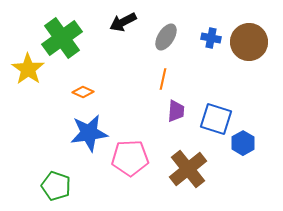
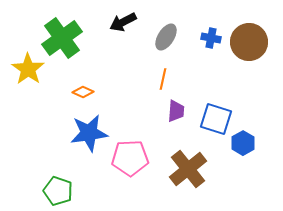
green pentagon: moved 2 px right, 5 px down
